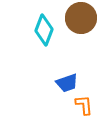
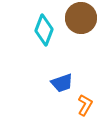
blue trapezoid: moved 5 px left
orange L-shape: moved 1 px right; rotated 35 degrees clockwise
